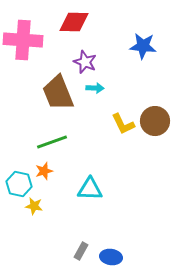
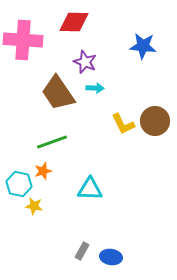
brown trapezoid: rotated 12 degrees counterclockwise
orange star: moved 1 px left
gray rectangle: moved 1 px right
